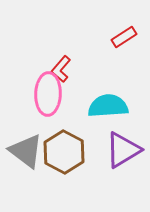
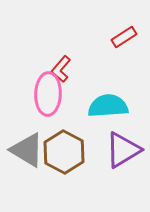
gray triangle: moved 1 px right, 1 px up; rotated 6 degrees counterclockwise
